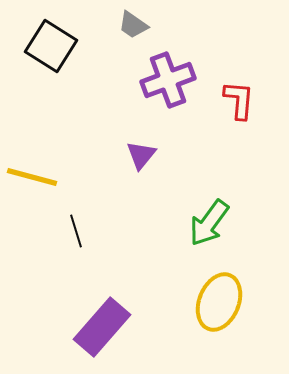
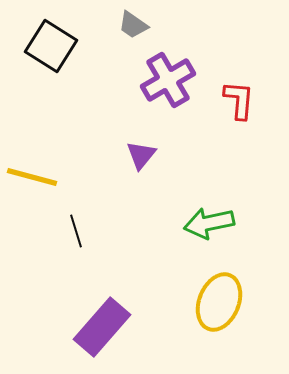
purple cross: rotated 10 degrees counterclockwise
green arrow: rotated 42 degrees clockwise
